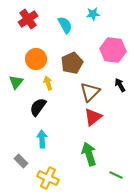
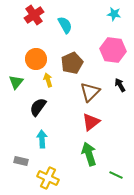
cyan star: moved 21 px right; rotated 16 degrees clockwise
red cross: moved 6 px right, 4 px up
yellow arrow: moved 3 px up
red triangle: moved 2 px left, 5 px down
gray rectangle: rotated 32 degrees counterclockwise
